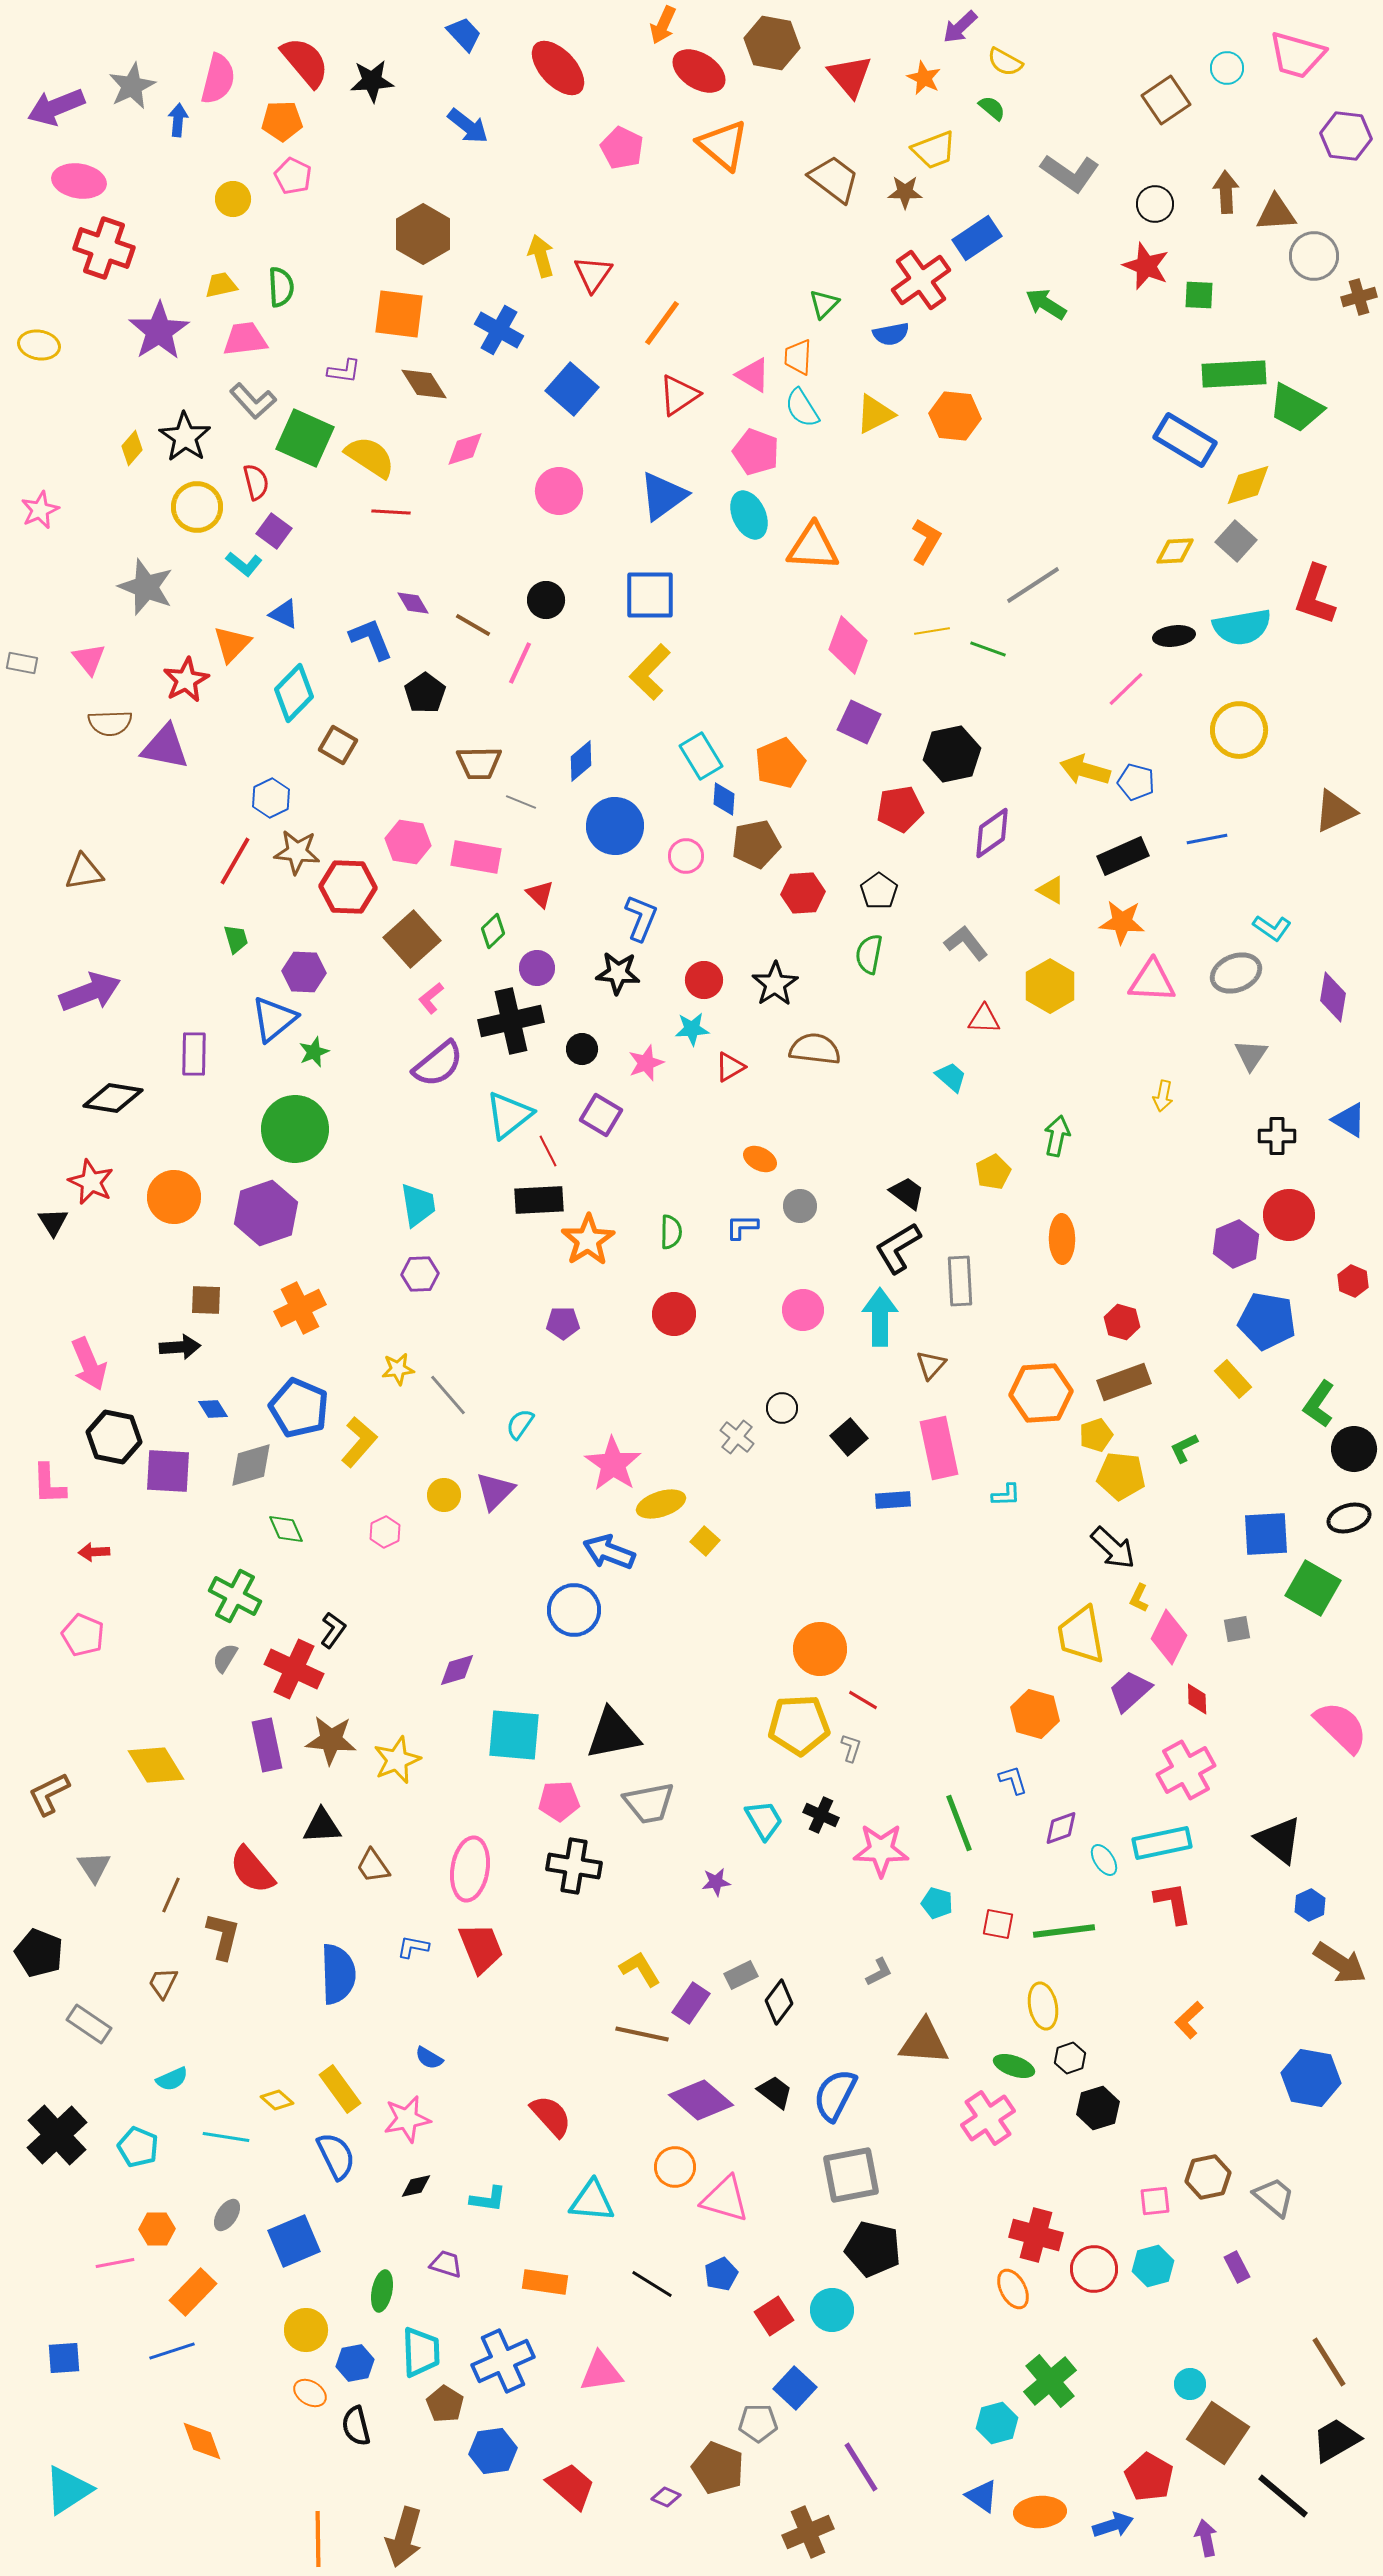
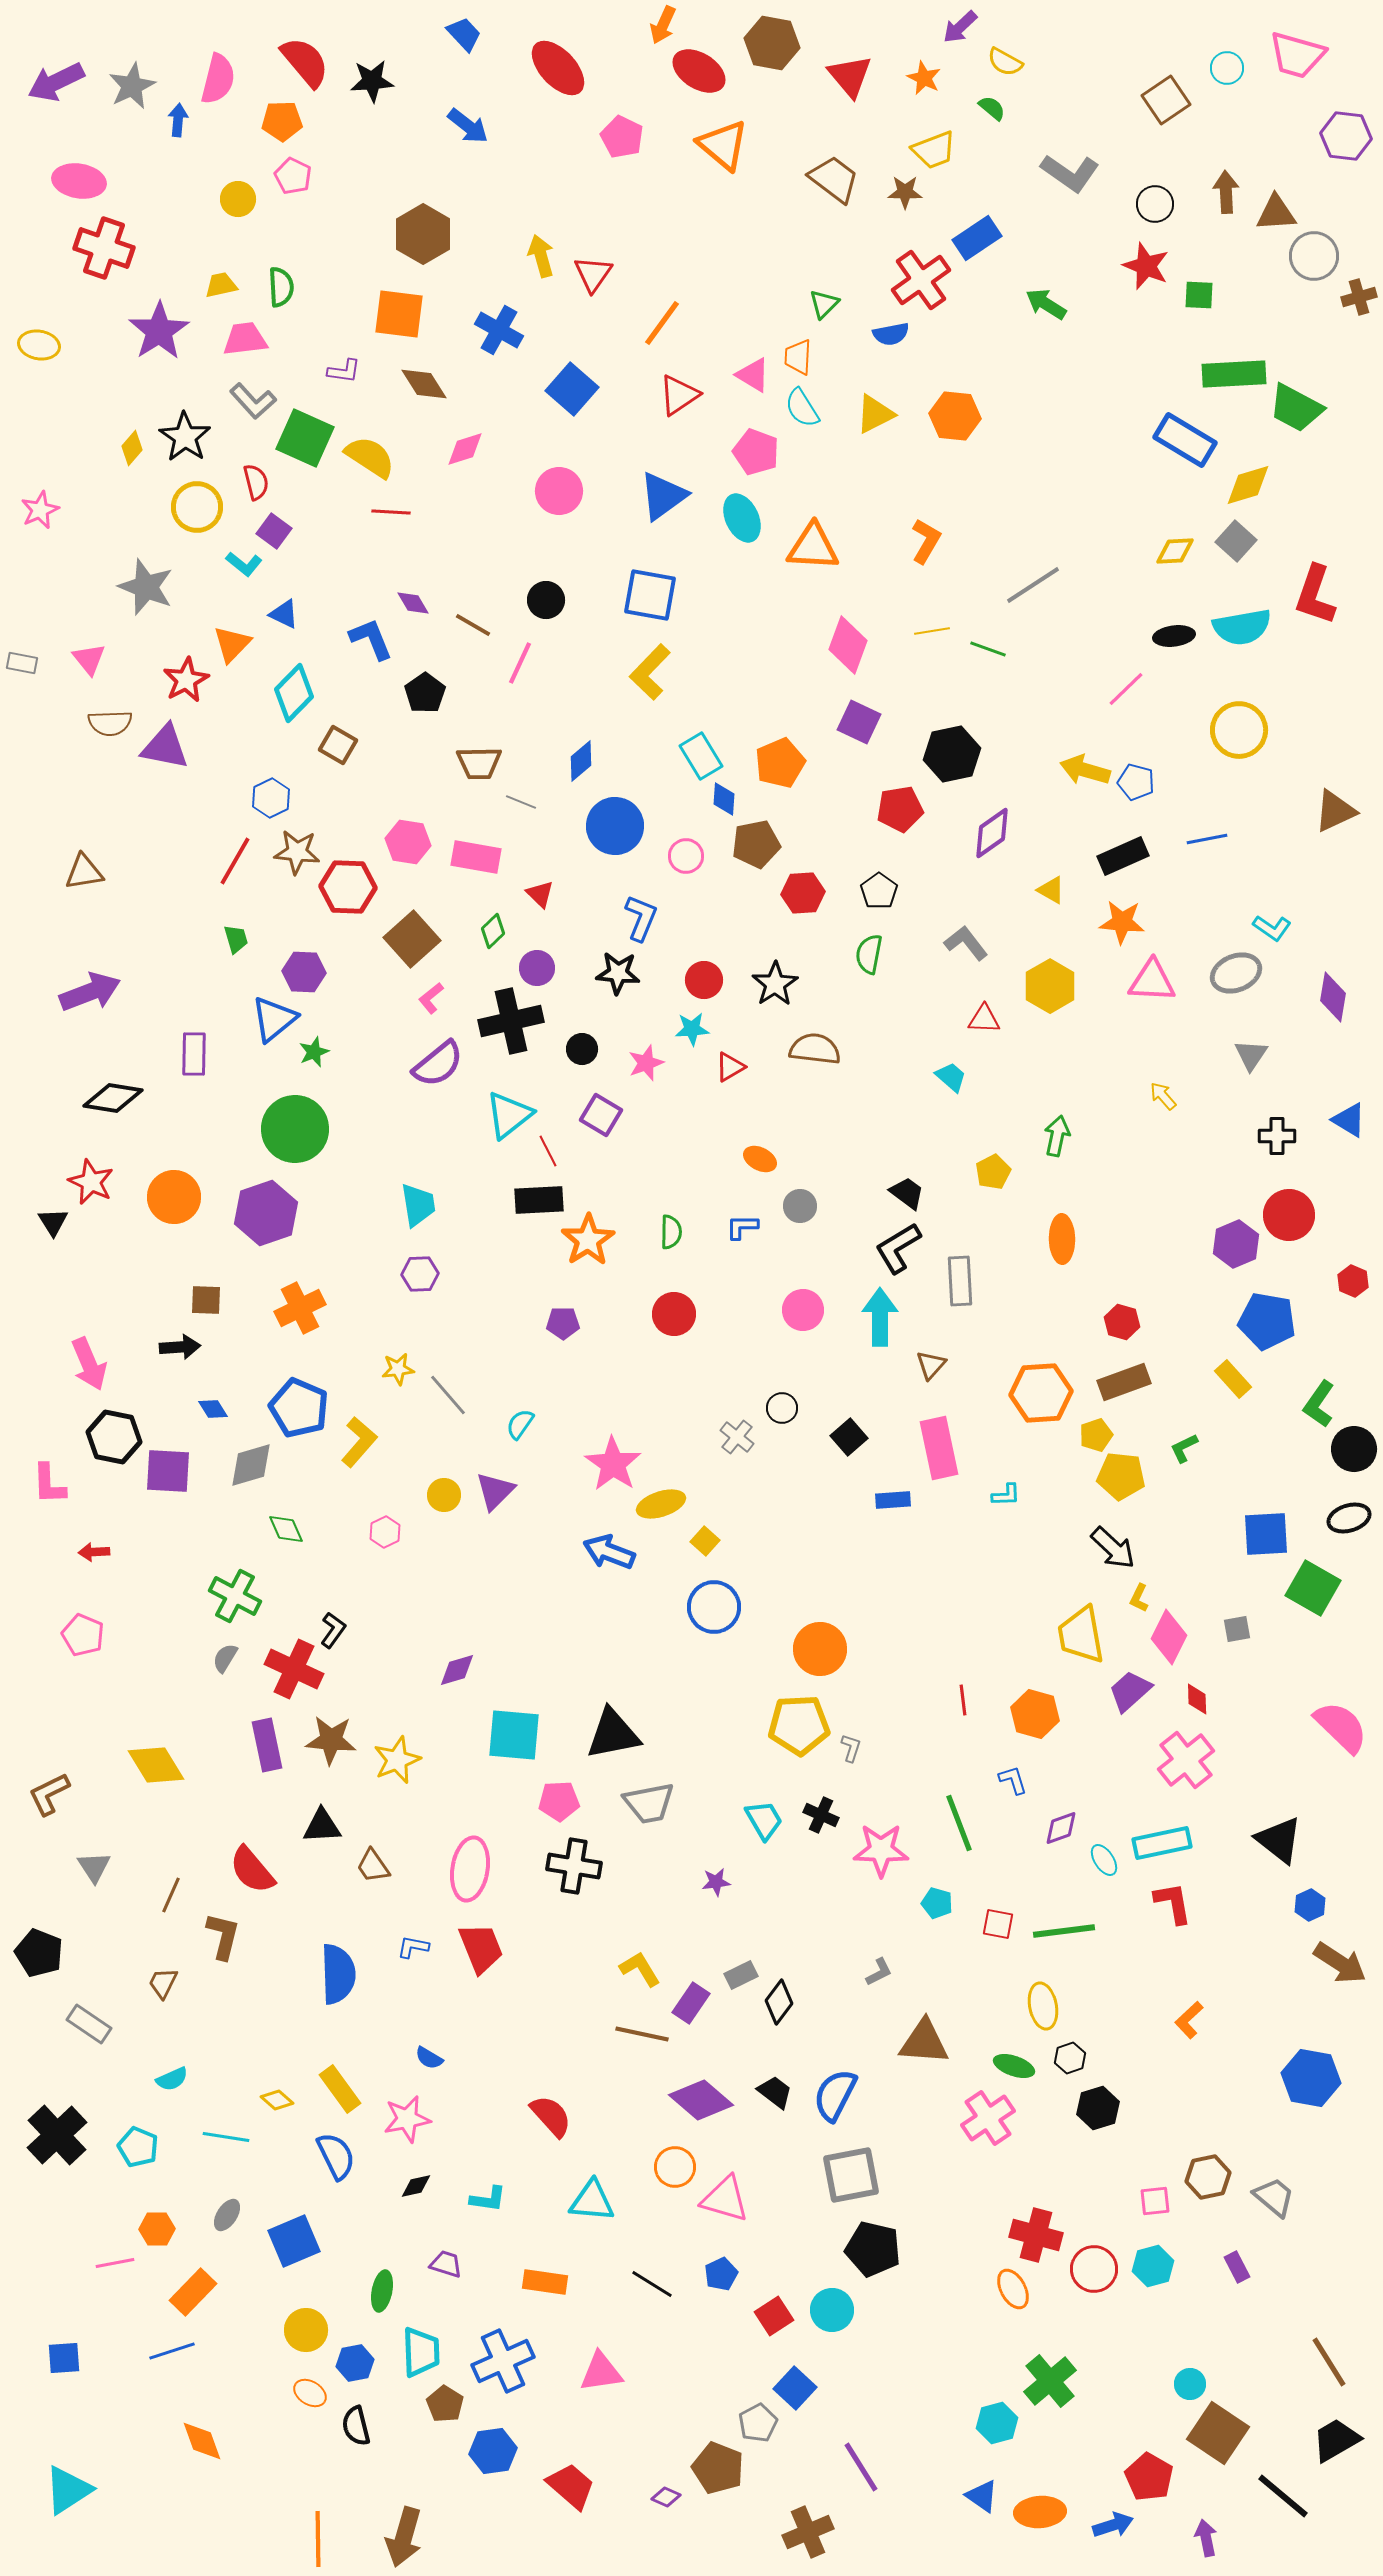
purple arrow at (56, 107): moved 25 px up; rotated 4 degrees counterclockwise
pink pentagon at (622, 148): moved 11 px up
yellow circle at (233, 199): moved 5 px right
cyan ellipse at (749, 515): moved 7 px left, 3 px down
blue square at (650, 595): rotated 10 degrees clockwise
yellow arrow at (1163, 1096): rotated 128 degrees clockwise
blue circle at (574, 1610): moved 140 px right, 3 px up
red line at (863, 1700): moved 100 px right; rotated 52 degrees clockwise
pink cross at (1186, 1770): moved 10 px up; rotated 10 degrees counterclockwise
gray pentagon at (758, 2423): rotated 27 degrees counterclockwise
